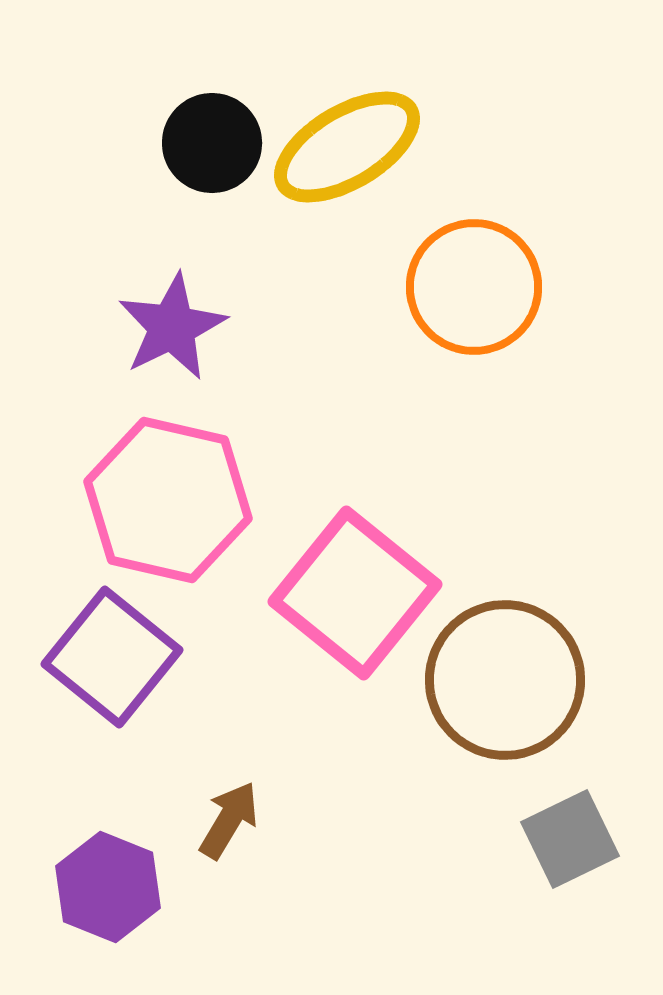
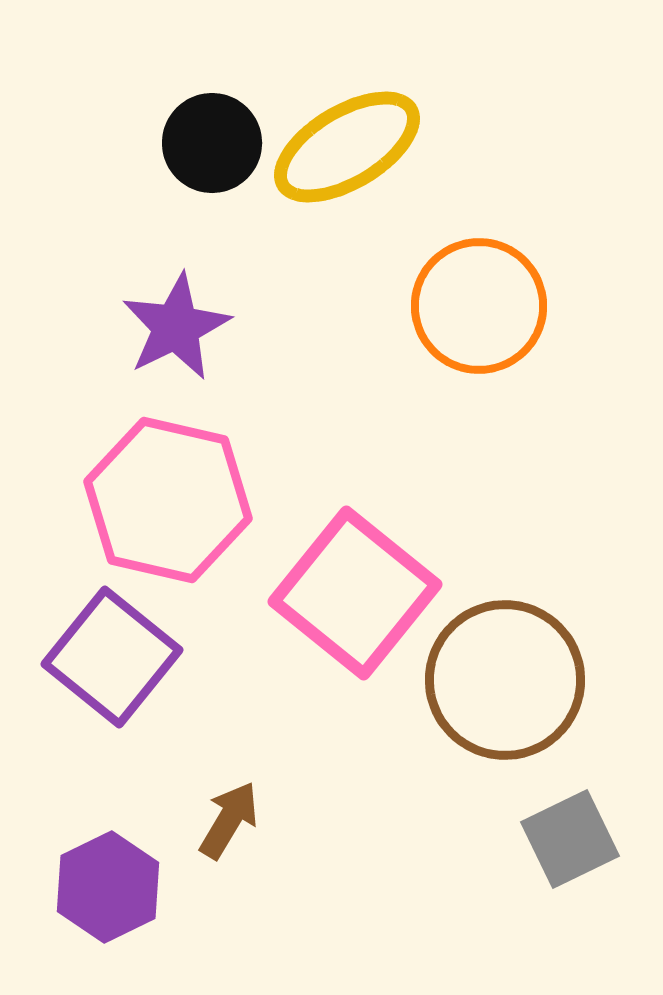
orange circle: moved 5 px right, 19 px down
purple star: moved 4 px right
purple hexagon: rotated 12 degrees clockwise
